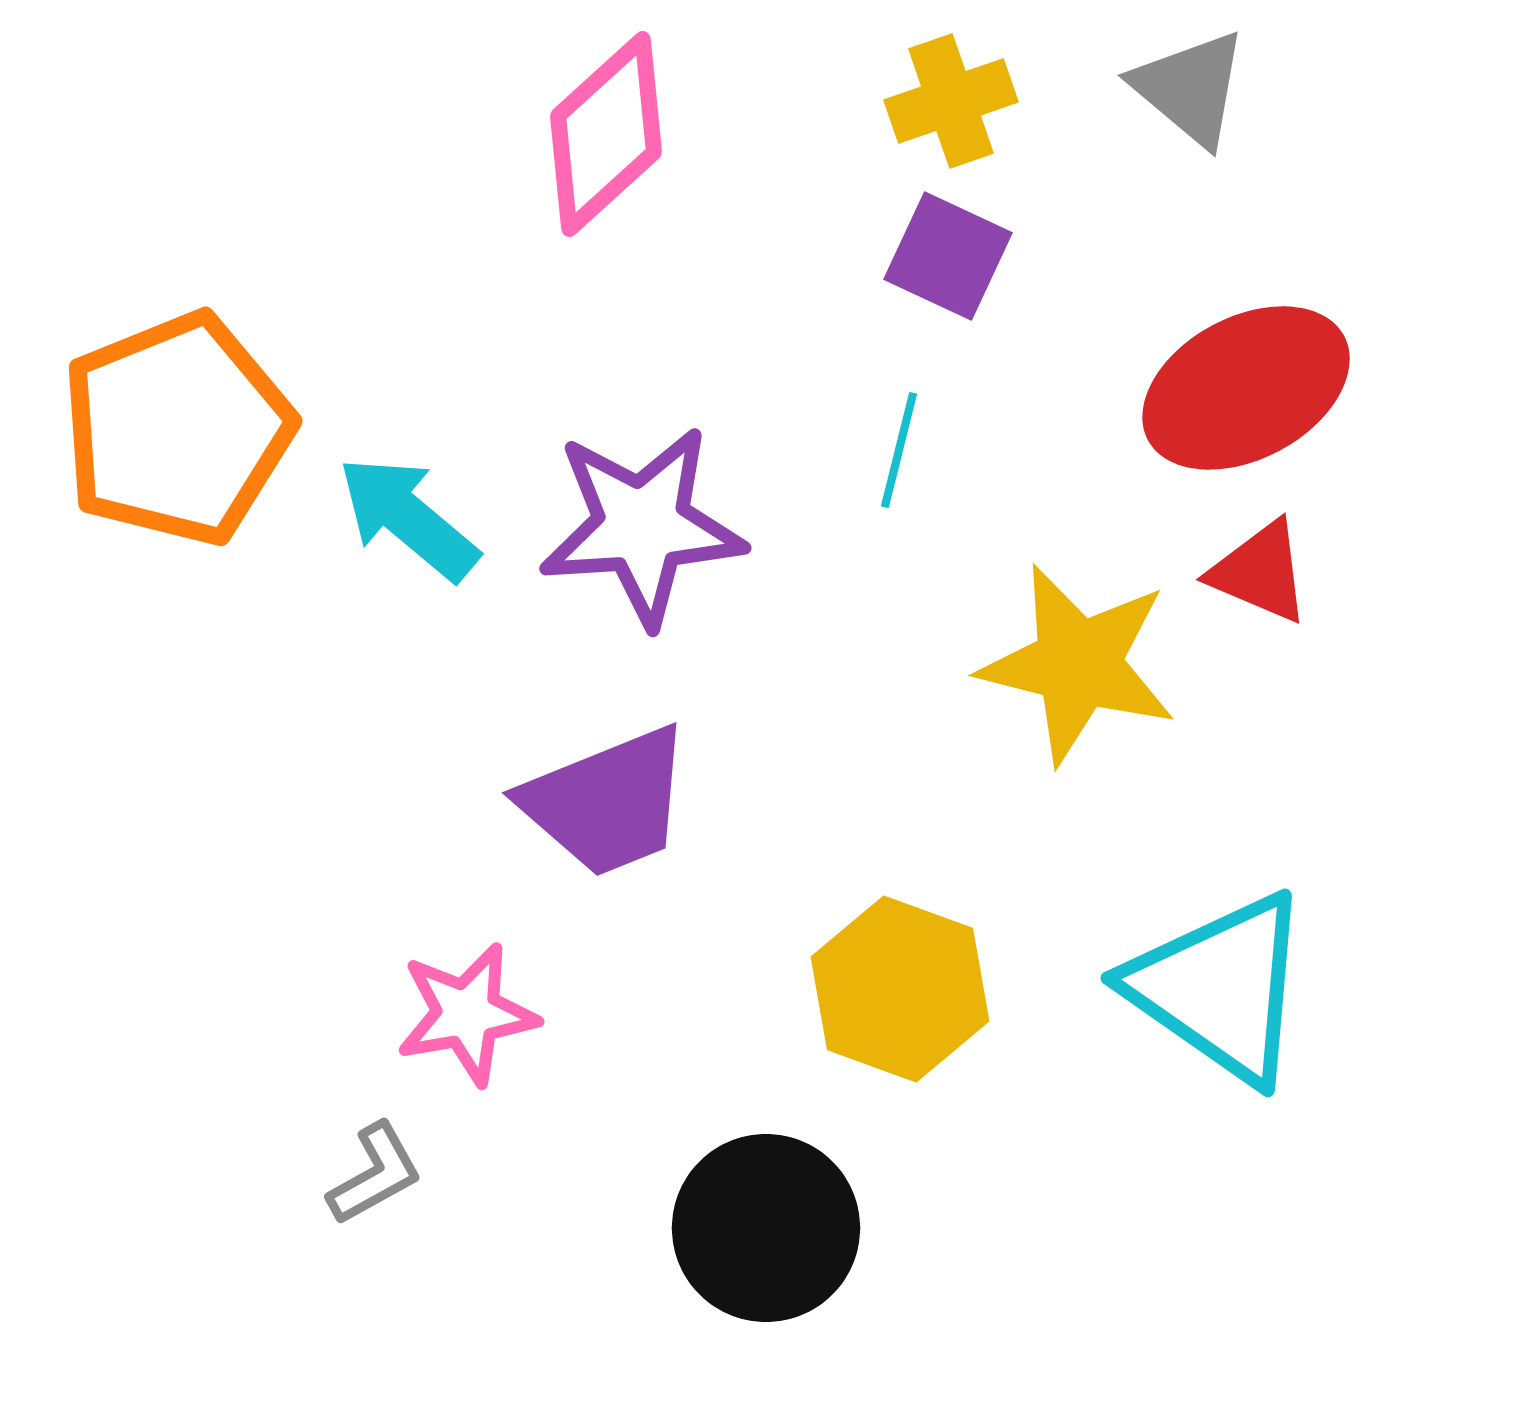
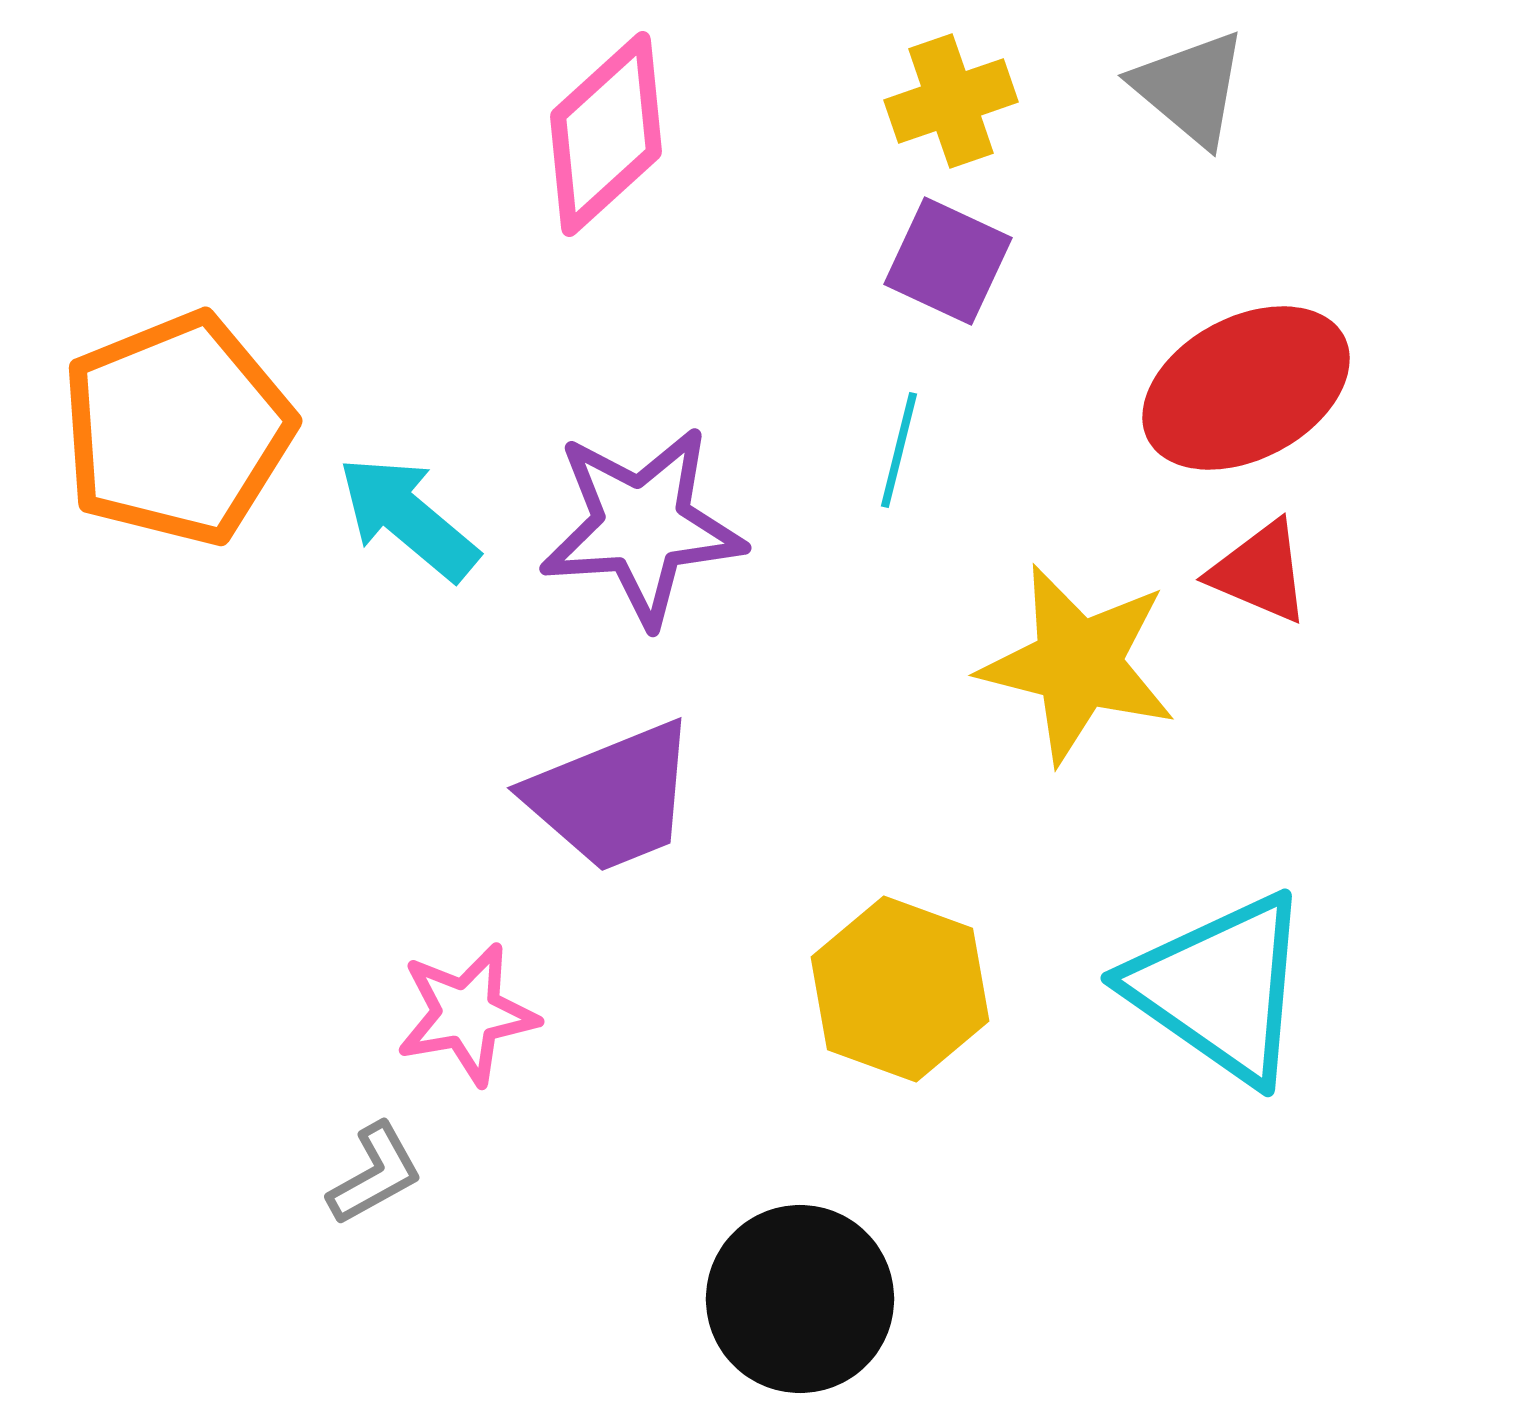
purple square: moved 5 px down
purple trapezoid: moved 5 px right, 5 px up
black circle: moved 34 px right, 71 px down
